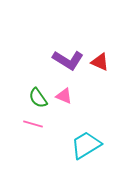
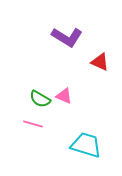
purple L-shape: moved 1 px left, 23 px up
green semicircle: moved 2 px right, 1 px down; rotated 25 degrees counterclockwise
cyan trapezoid: rotated 48 degrees clockwise
